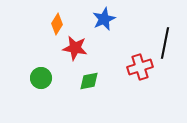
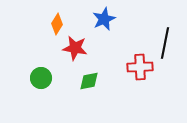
red cross: rotated 15 degrees clockwise
